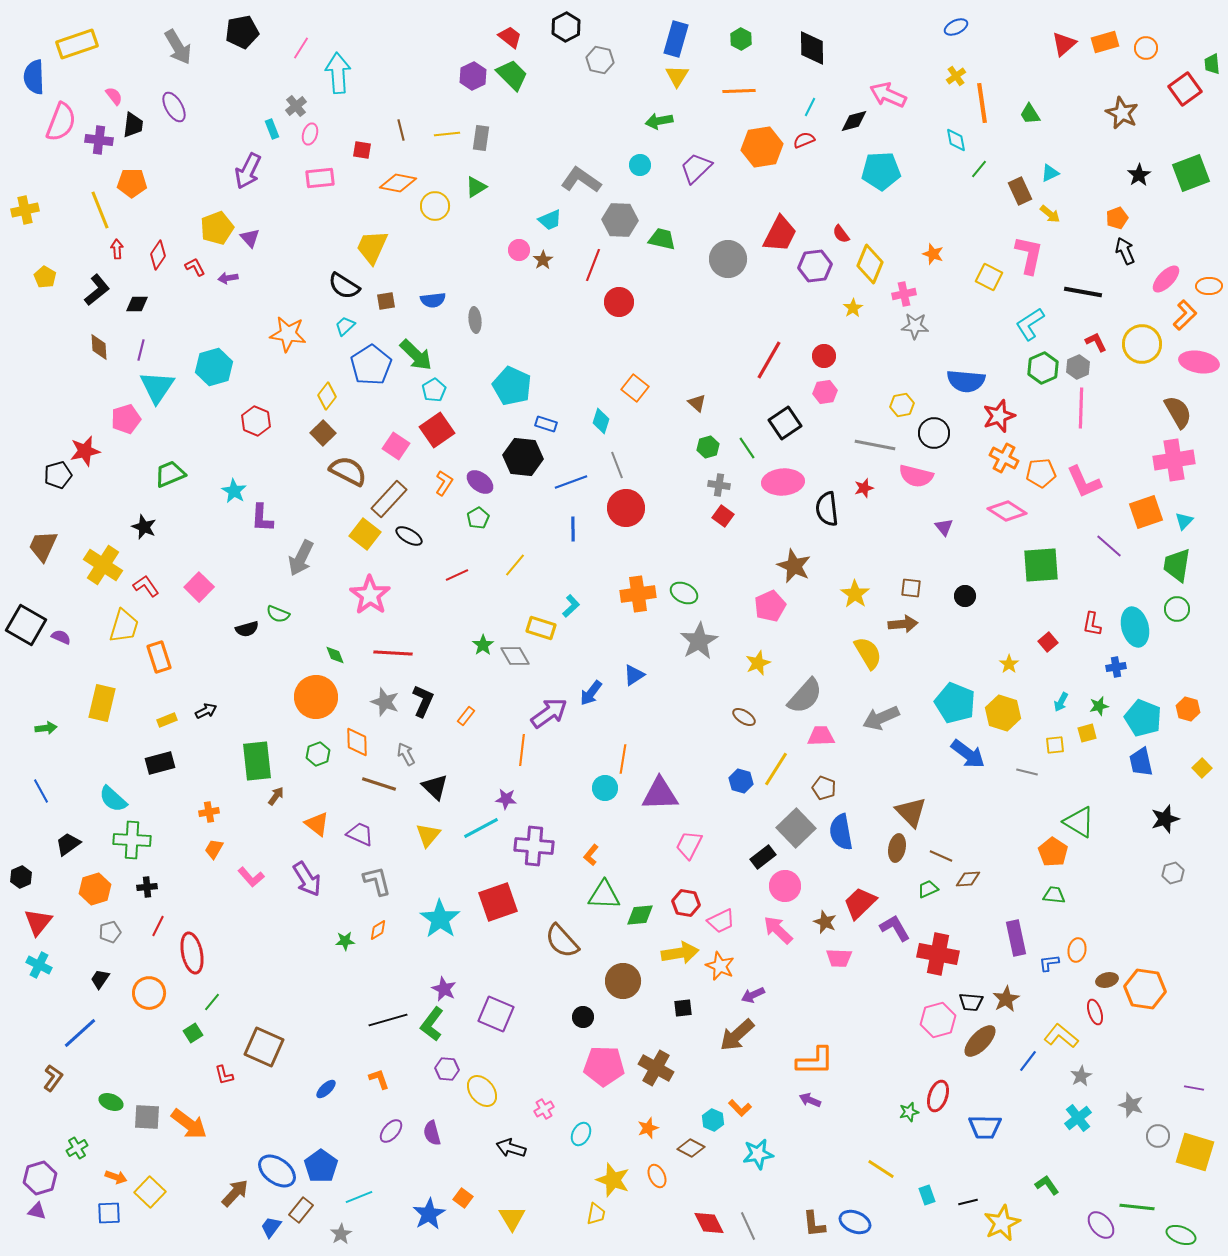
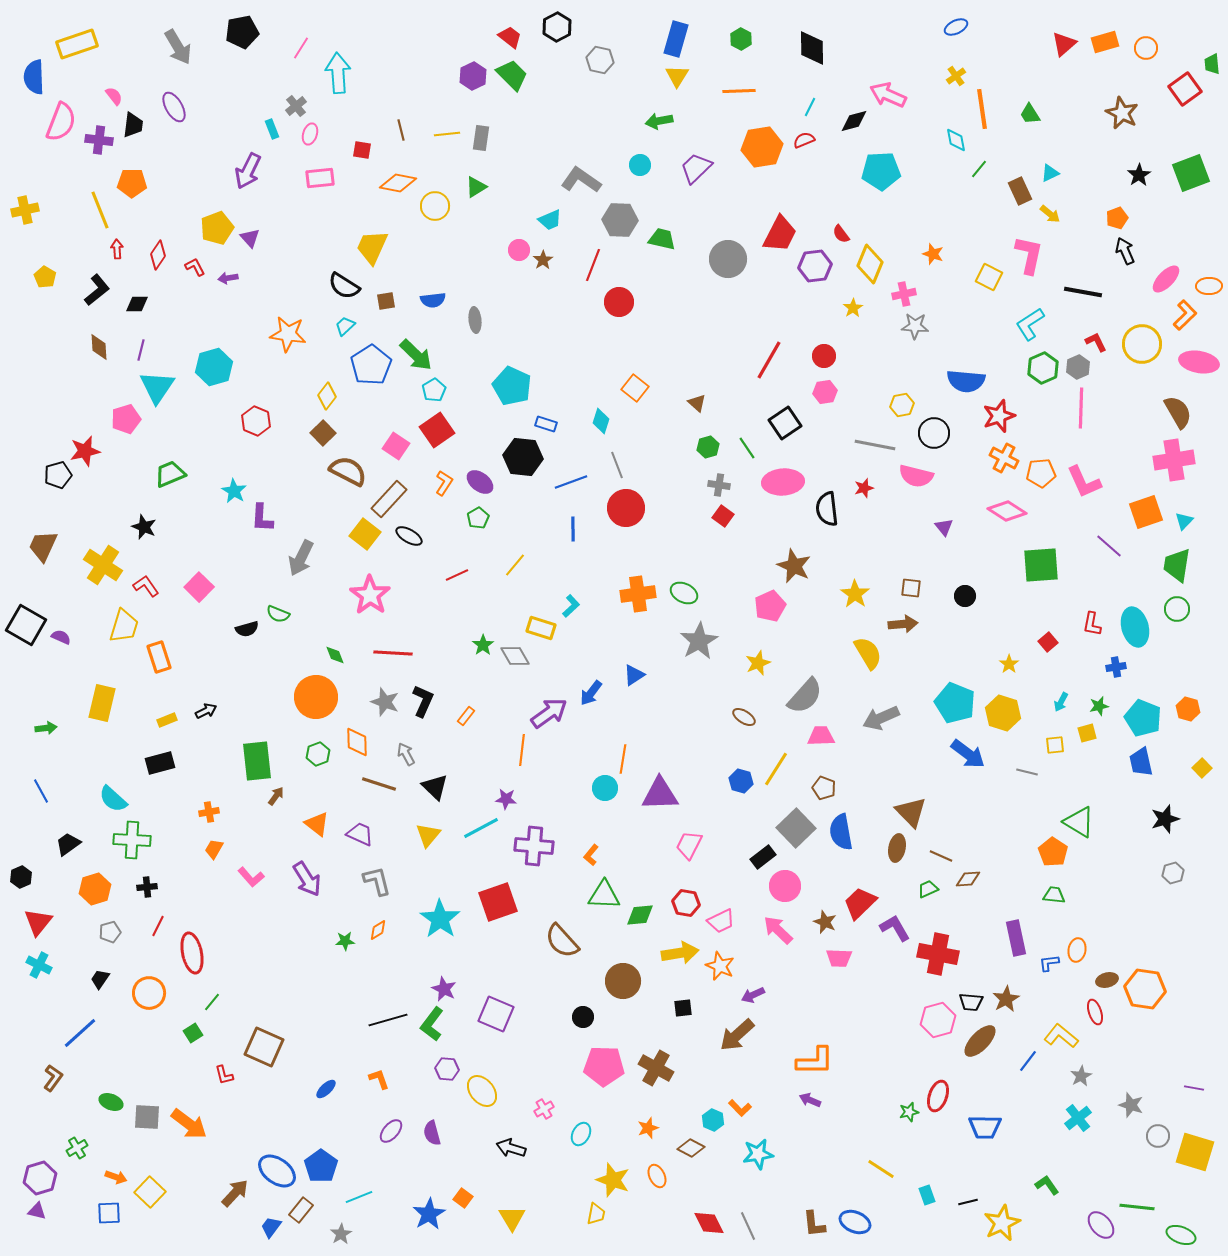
black hexagon at (566, 27): moved 9 px left
orange line at (982, 103): moved 6 px down
